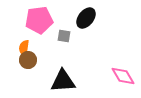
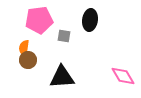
black ellipse: moved 4 px right, 2 px down; rotated 30 degrees counterclockwise
black triangle: moved 1 px left, 4 px up
